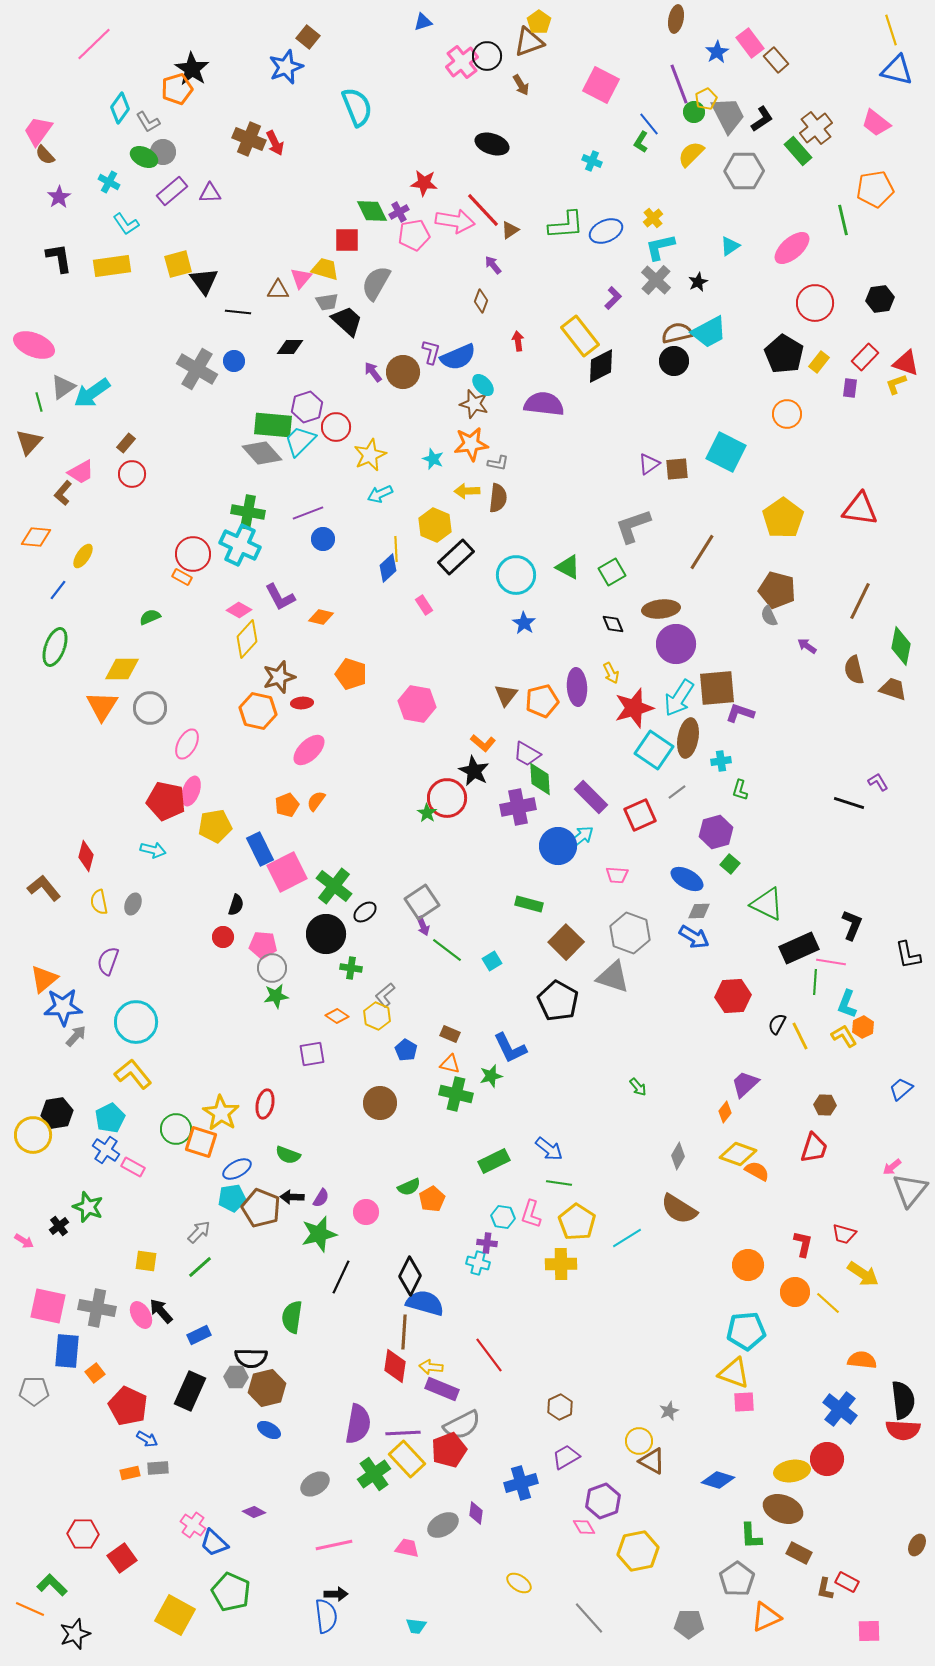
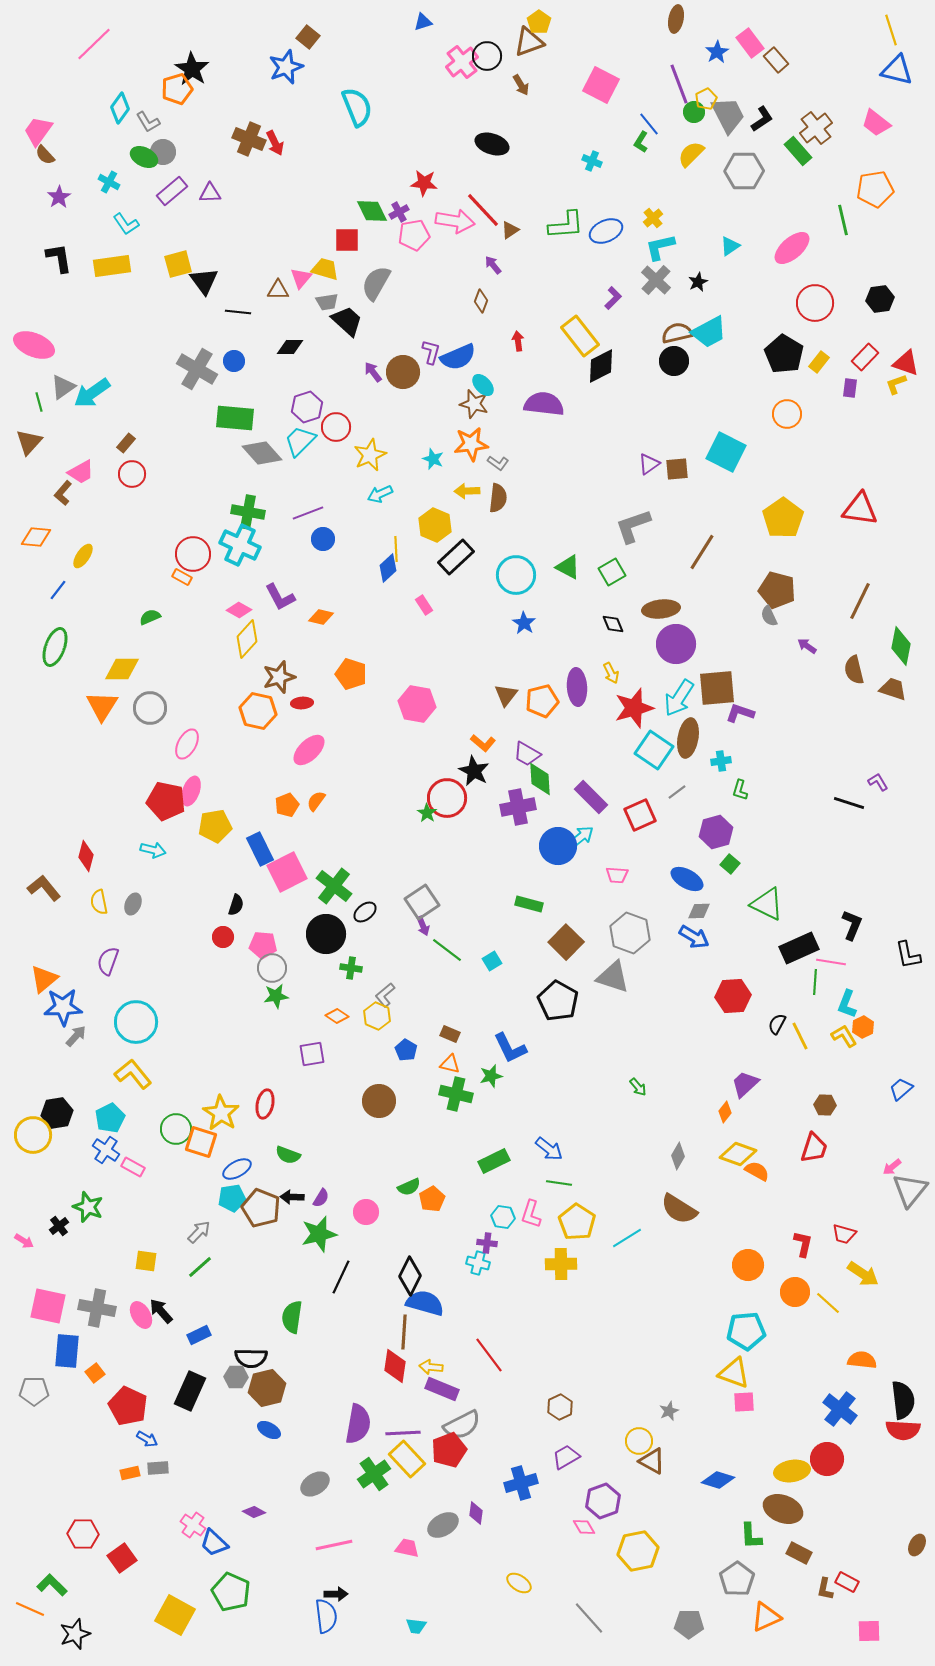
green rectangle at (273, 425): moved 38 px left, 7 px up
gray L-shape at (498, 463): rotated 25 degrees clockwise
brown circle at (380, 1103): moved 1 px left, 2 px up
